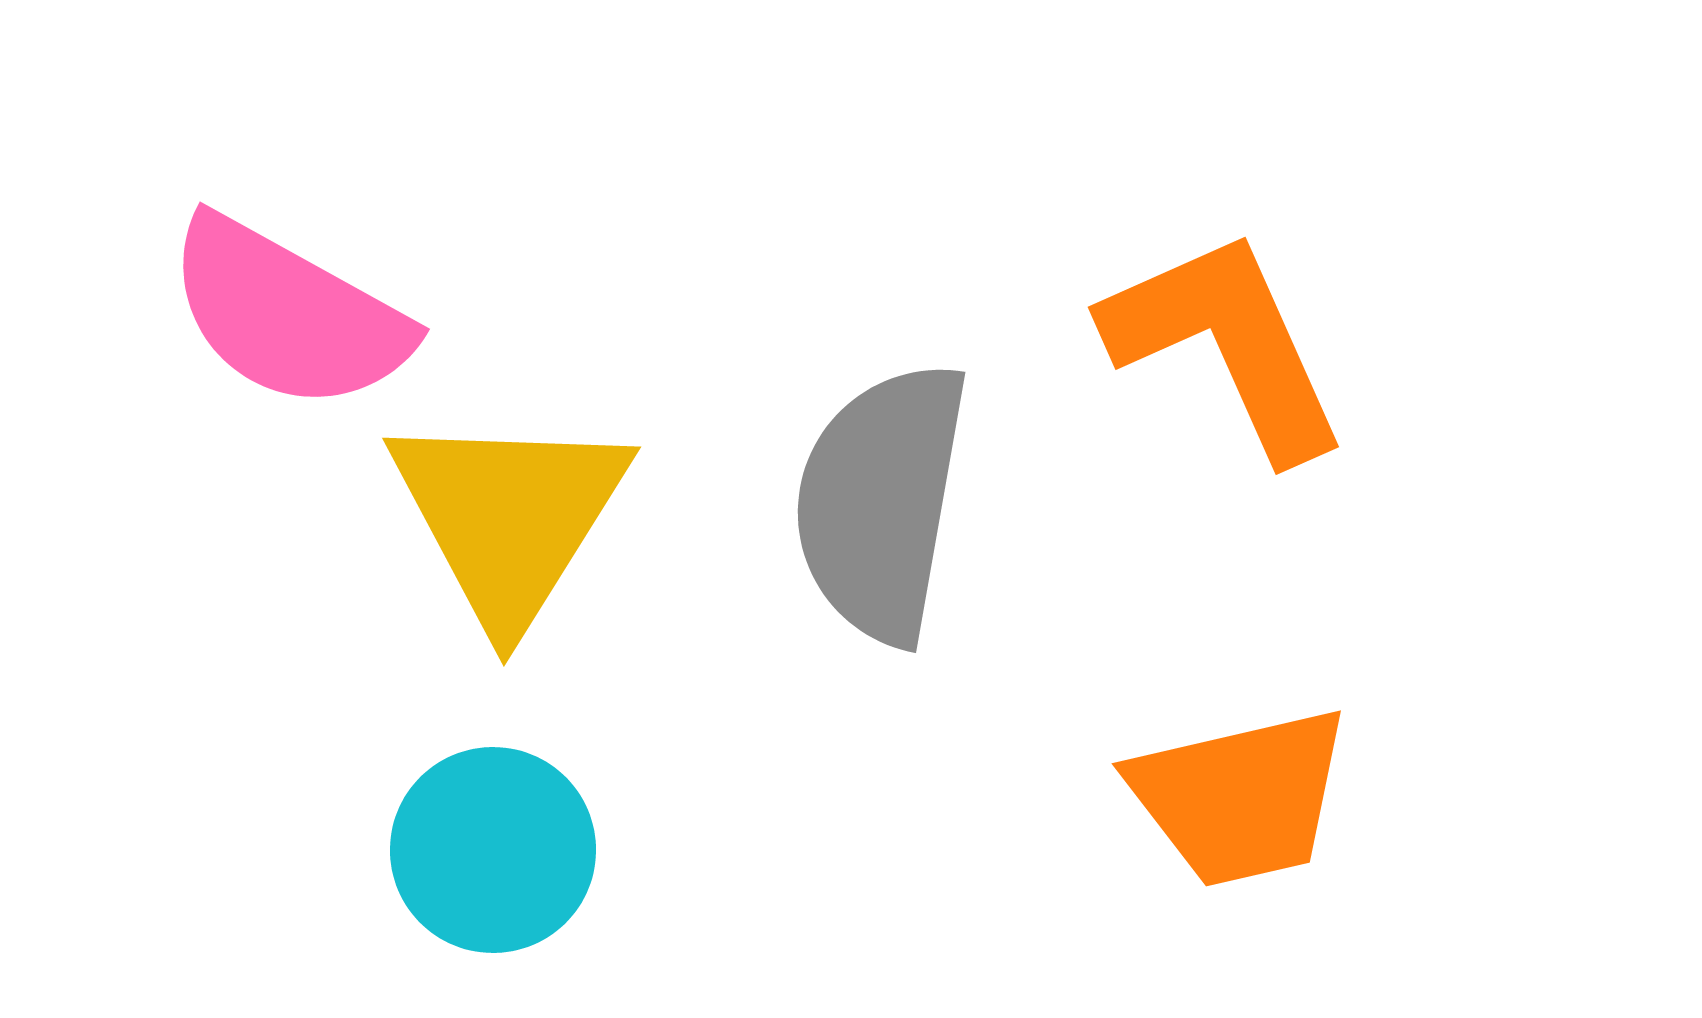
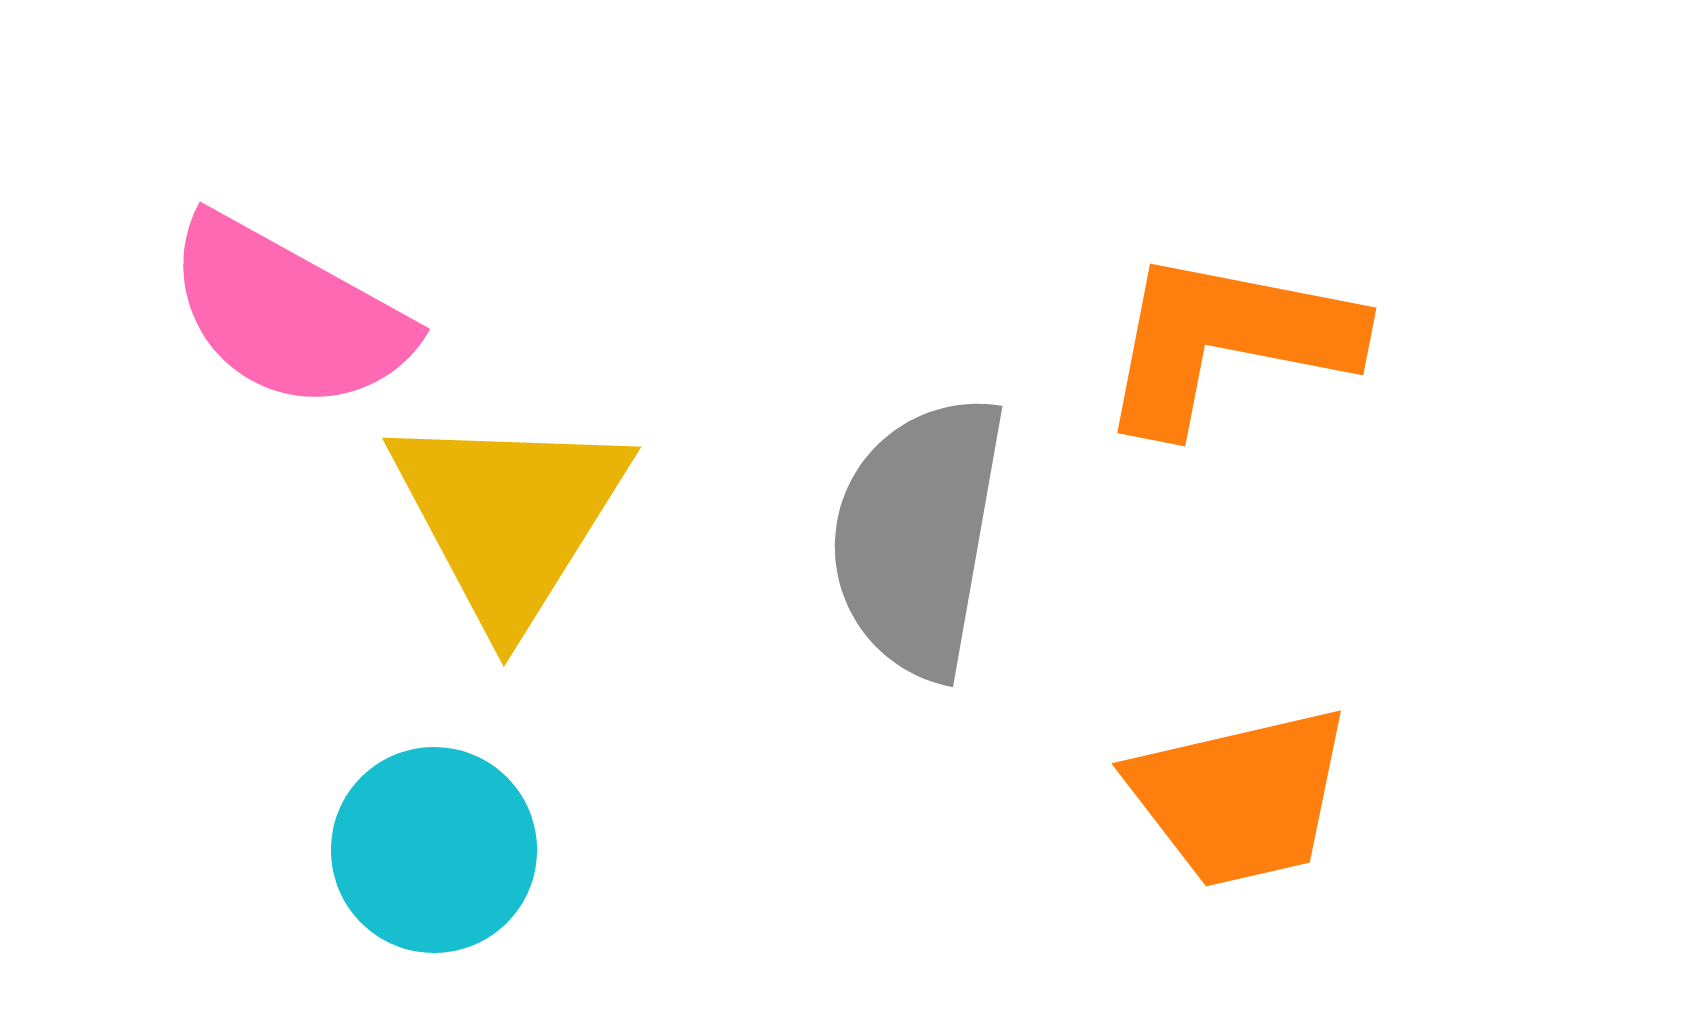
orange L-shape: moved 1 px right, 3 px up; rotated 55 degrees counterclockwise
gray semicircle: moved 37 px right, 34 px down
cyan circle: moved 59 px left
